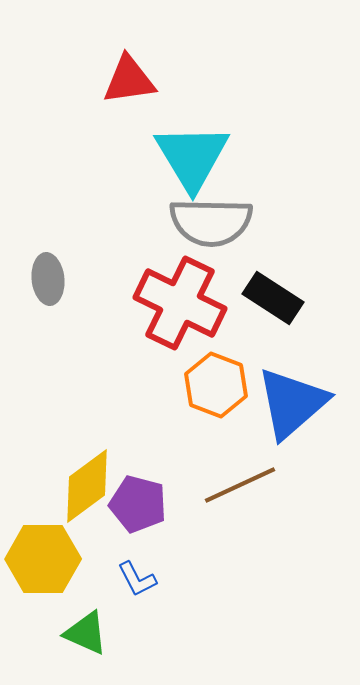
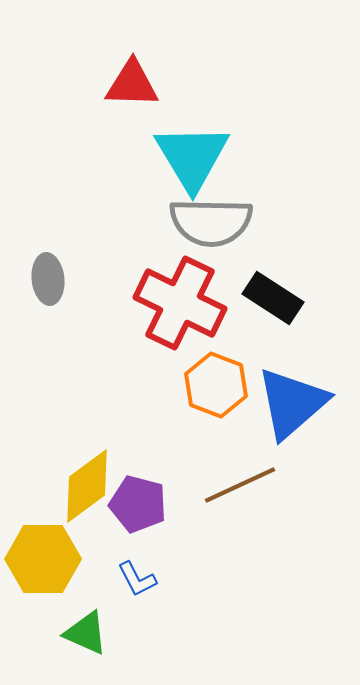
red triangle: moved 3 px right, 4 px down; rotated 10 degrees clockwise
